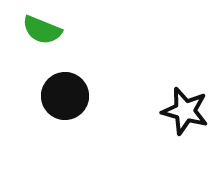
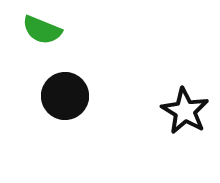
black star: rotated 15 degrees clockwise
